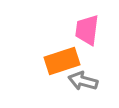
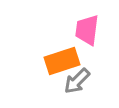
gray arrow: moved 6 px left; rotated 60 degrees counterclockwise
